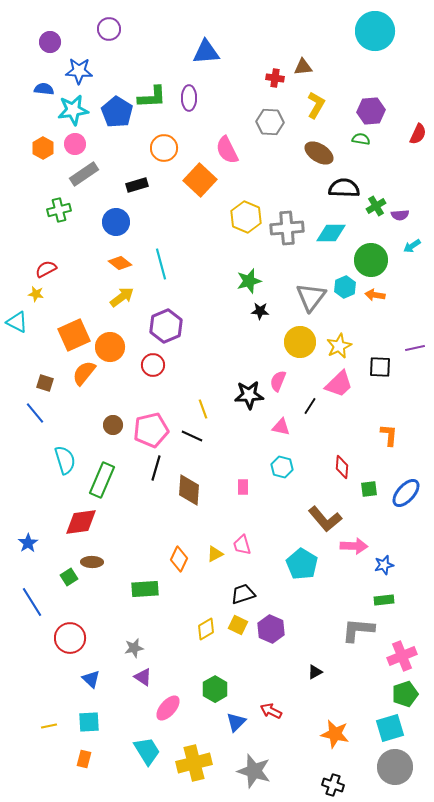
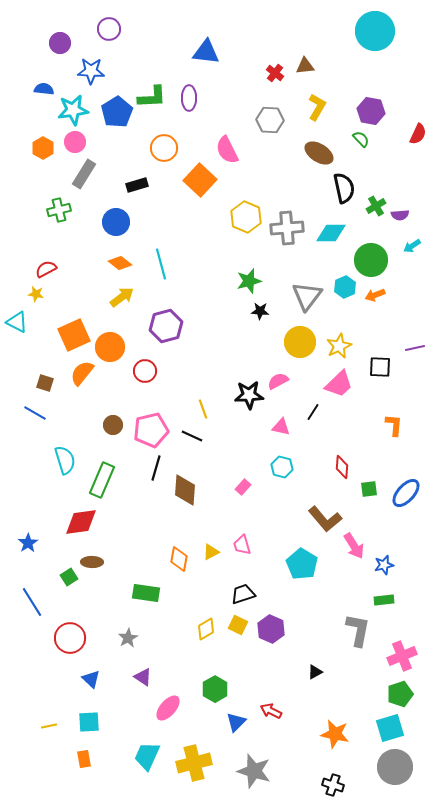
purple circle at (50, 42): moved 10 px right, 1 px down
blue triangle at (206, 52): rotated 12 degrees clockwise
brown triangle at (303, 67): moved 2 px right, 1 px up
blue star at (79, 71): moved 12 px right
red cross at (275, 78): moved 5 px up; rotated 30 degrees clockwise
yellow L-shape at (316, 105): moved 1 px right, 2 px down
purple hexagon at (371, 111): rotated 16 degrees clockwise
blue pentagon at (117, 112): rotated 8 degrees clockwise
gray hexagon at (270, 122): moved 2 px up
green semicircle at (361, 139): rotated 36 degrees clockwise
pink circle at (75, 144): moved 2 px up
gray rectangle at (84, 174): rotated 24 degrees counterclockwise
black semicircle at (344, 188): rotated 76 degrees clockwise
orange arrow at (375, 295): rotated 30 degrees counterclockwise
gray triangle at (311, 297): moved 4 px left, 1 px up
purple hexagon at (166, 326): rotated 8 degrees clockwise
red circle at (153, 365): moved 8 px left, 6 px down
orange semicircle at (84, 373): moved 2 px left
pink semicircle at (278, 381): rotated 40 degrees clockwise
black line at (310, 406): moved 3 px right, 6 px down
blue line at (35, 413): rotated 20 degrees counterclockwise
orange L-shape at (389, 435): moved 5 px right, 10 px up
pink rectangle at (243, 487): rotated 42 degrees clockwise
brown diamond at (189, 490): moved 4 px left
pink arrow at (354, 546): rotated 56 degrees clockwise
yellow triangle at (215, 554): moved 4 px left, 2 px up
orange diamond at (179, 559): rotated 15 degrees counterclockwise
green rectangle at (145, 589): moved 1 px right, 4 px down; rotated 12 degrees clockwise
gray L-shape at (358, 630): rotated 96 degrees clockwise
gray star at (134, 648): moved 6 px left, 10 px up; rotated 18 degrees counterclockwise
green pentagon at (405, 694): moved 5 px left
cyan trapezoid at (147, 751): moved 5 px down; rotated 124 degrees counterclockwise
orange rectangle at (84, 759): rotated 24 degrees counterclockwise
